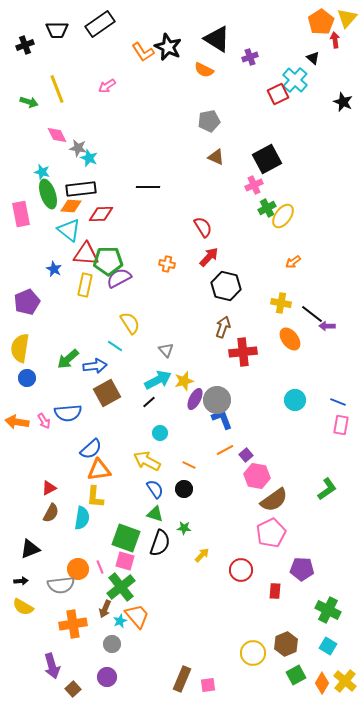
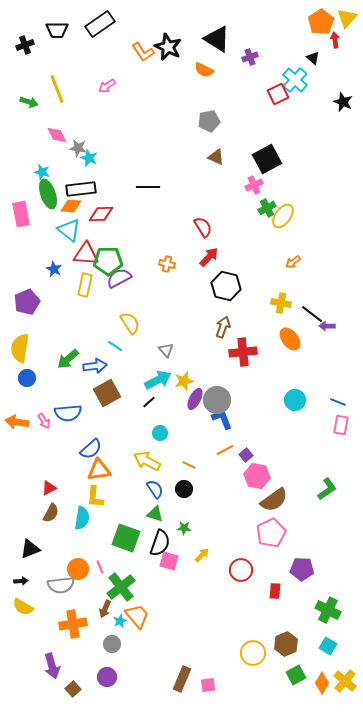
pink square at (125, 561): moved 44 px right
